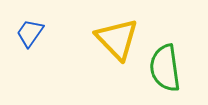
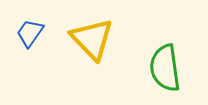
yellow triangle: moved 25 px left
